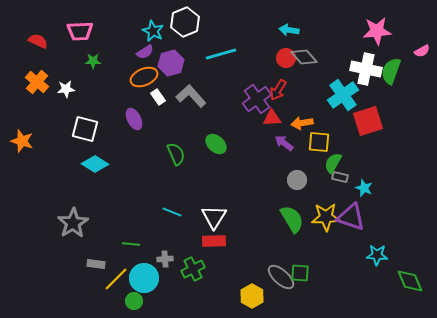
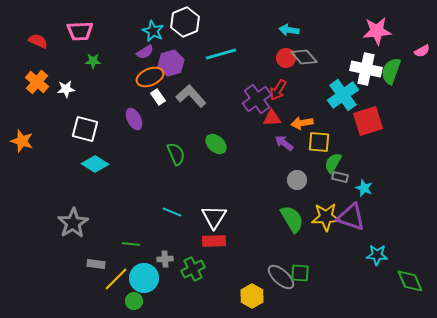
orange ellipse at (144, 77): moved 6 px right
